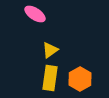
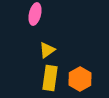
pink ellipse: rotated 70 degrees clockwise
yellow triangle: moved 3 px left
